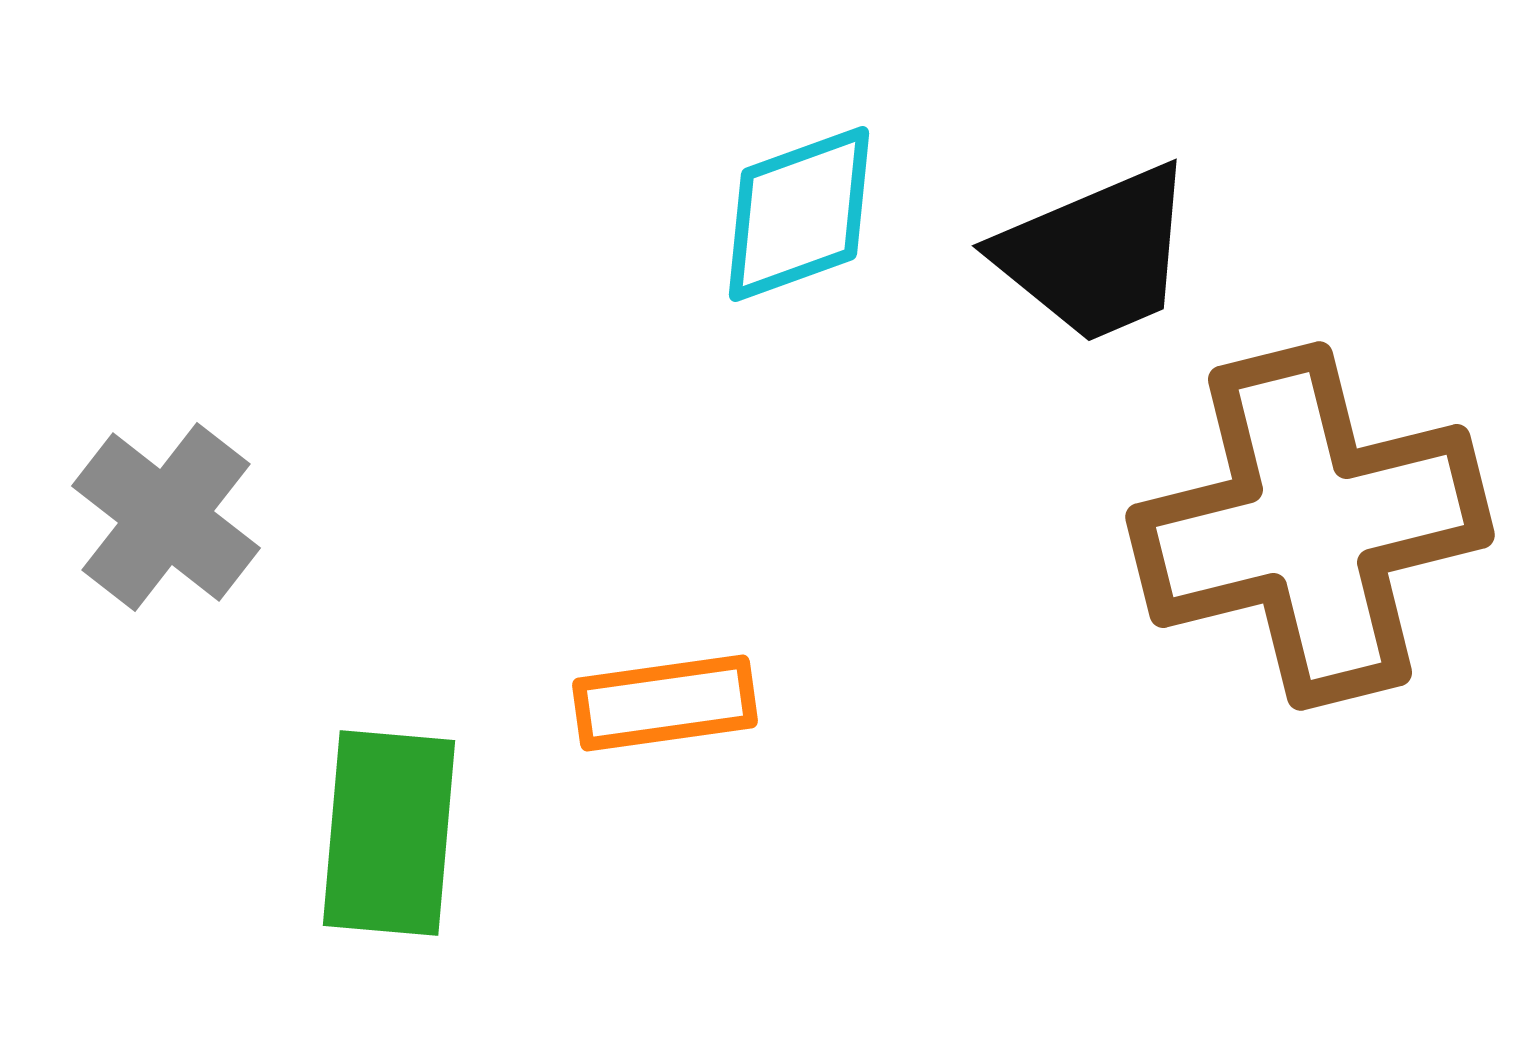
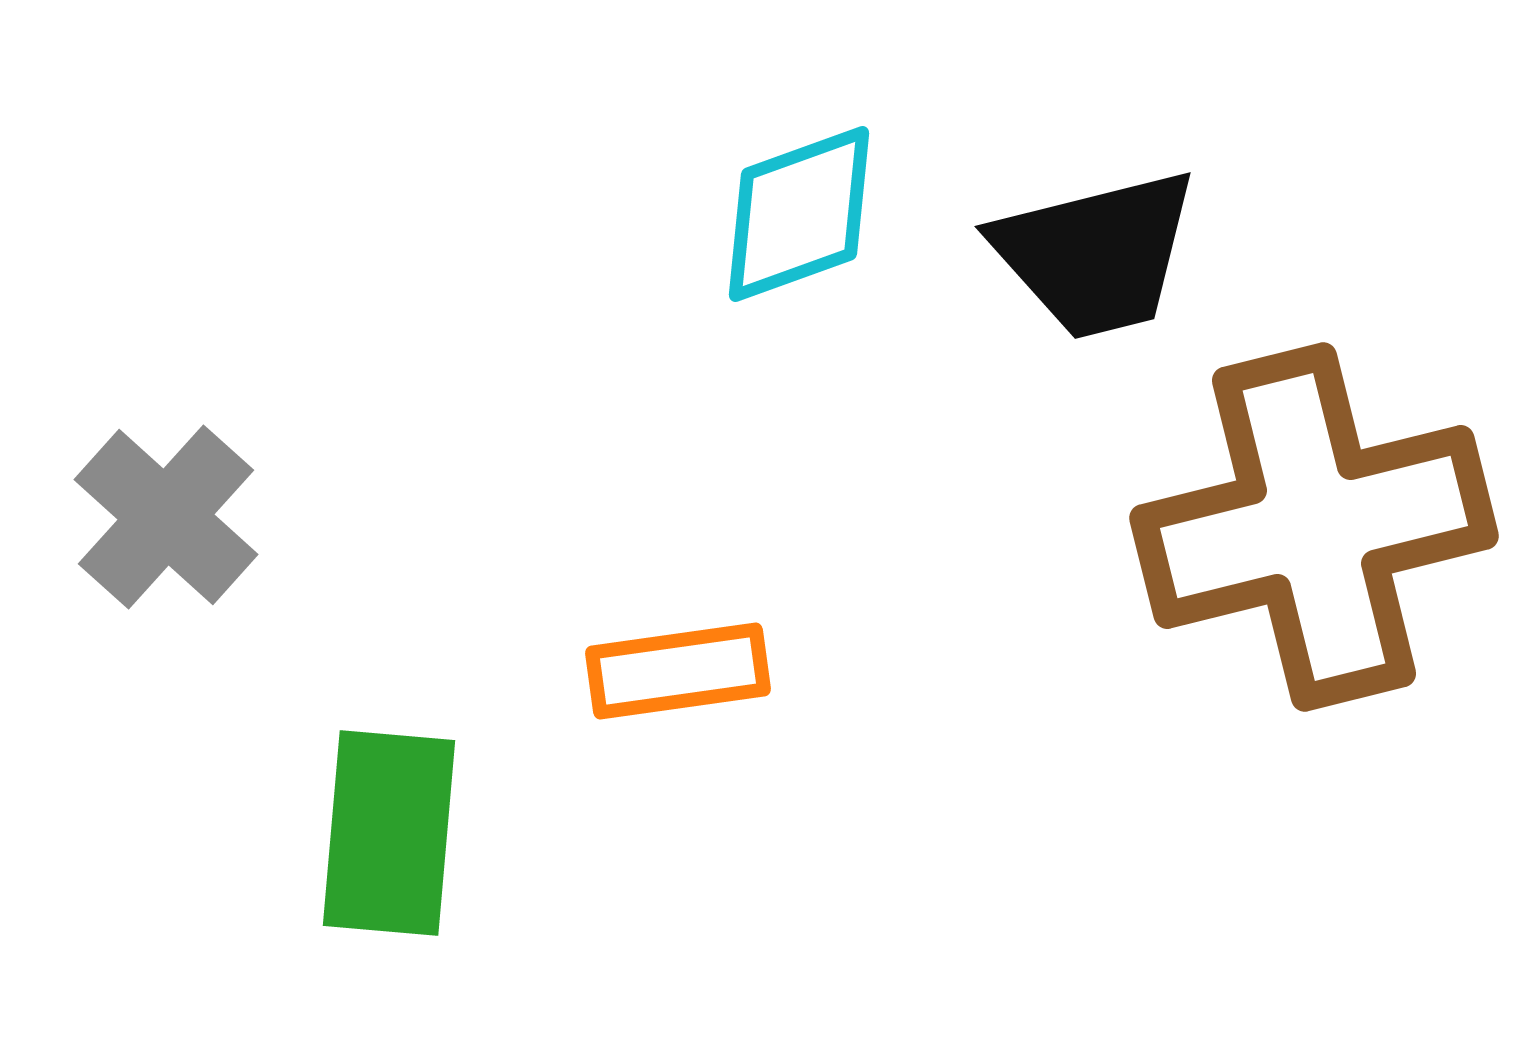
black trapezoid: rotated 9 degrees clockwise
gray cross: rotated 4 degrees clockwise
brown cross: moved 4 px right, 1 px down
orange rectangle: moved 13 px right, 32 px up
